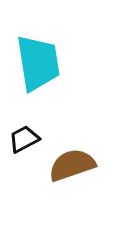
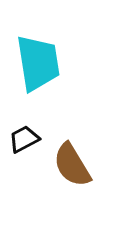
brown semicircle: rotated 102 degrees counterclockwise
